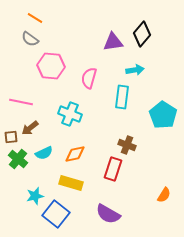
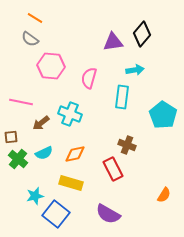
brown arrow: moved 11 px right, 5 px up
red rectangle: rotated 45 degrees counterclockwise
